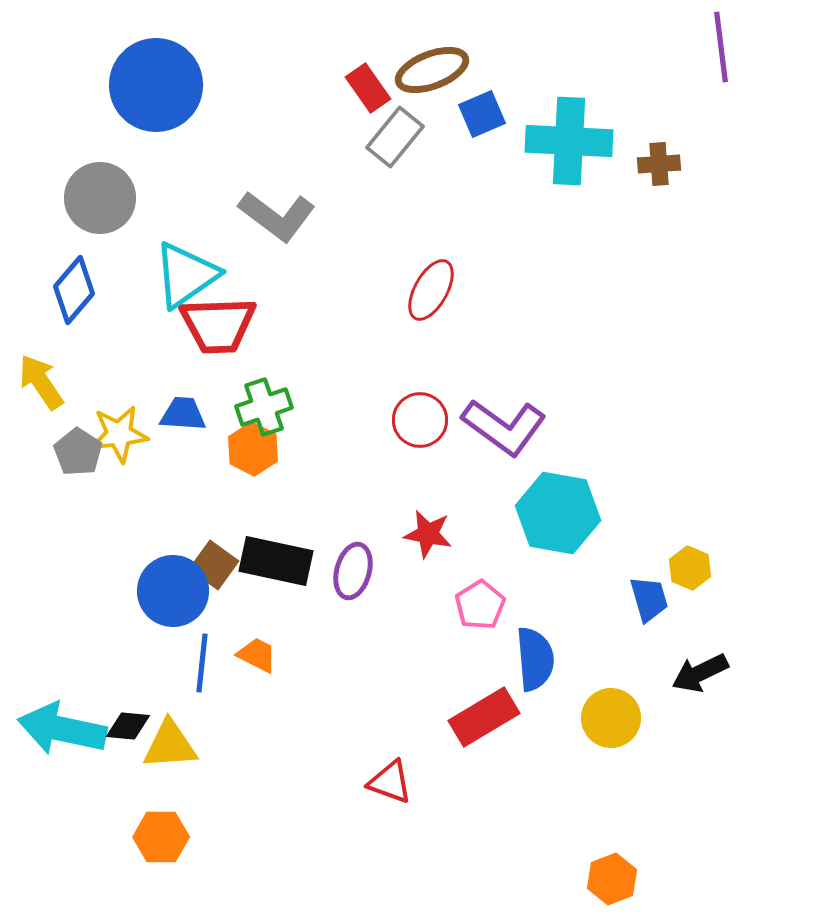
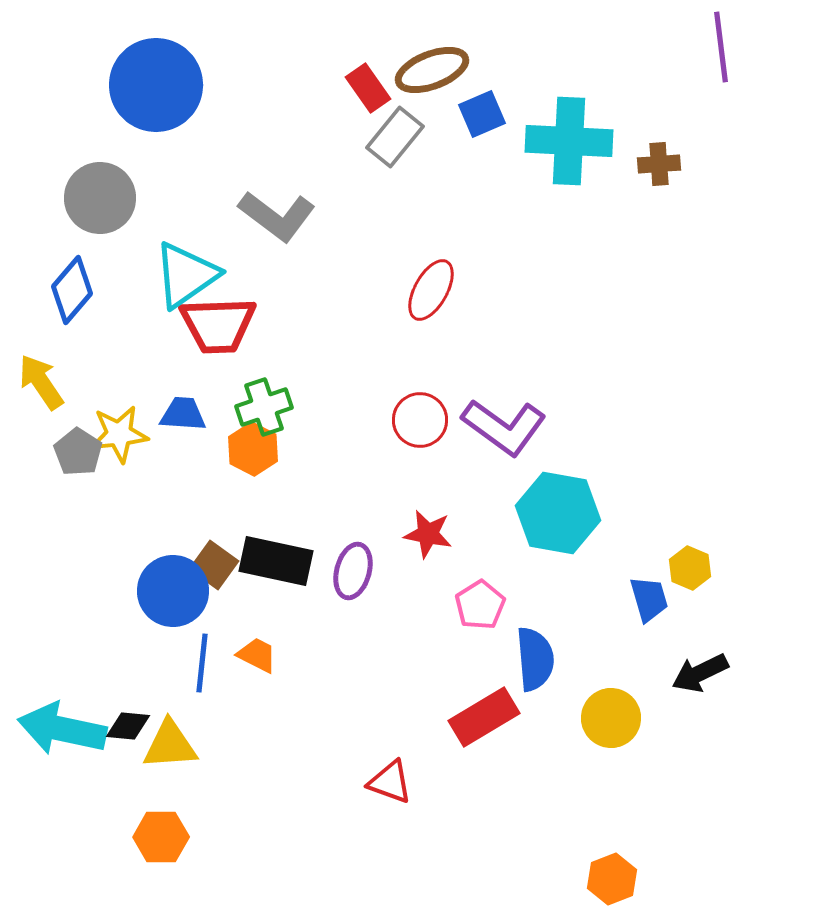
blue diamond at (74, 290): moved 2 px left
